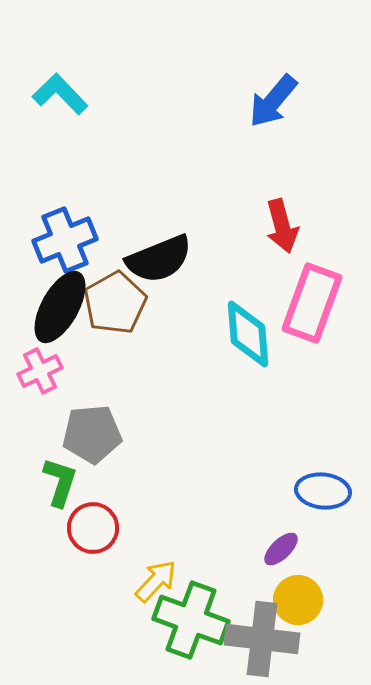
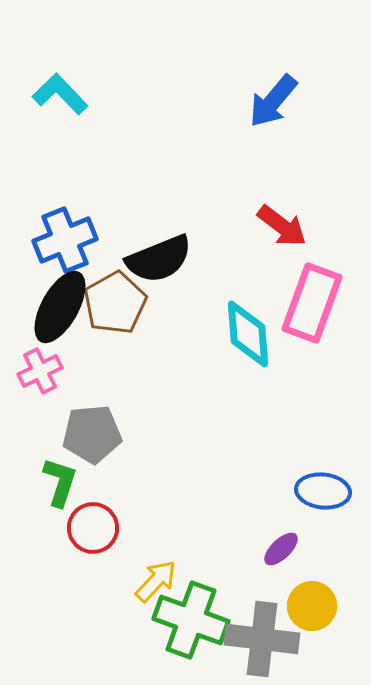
red arrow: rotated 38 degrees counterclockwise
yellow circle: moved 14 px right, 6 px down
